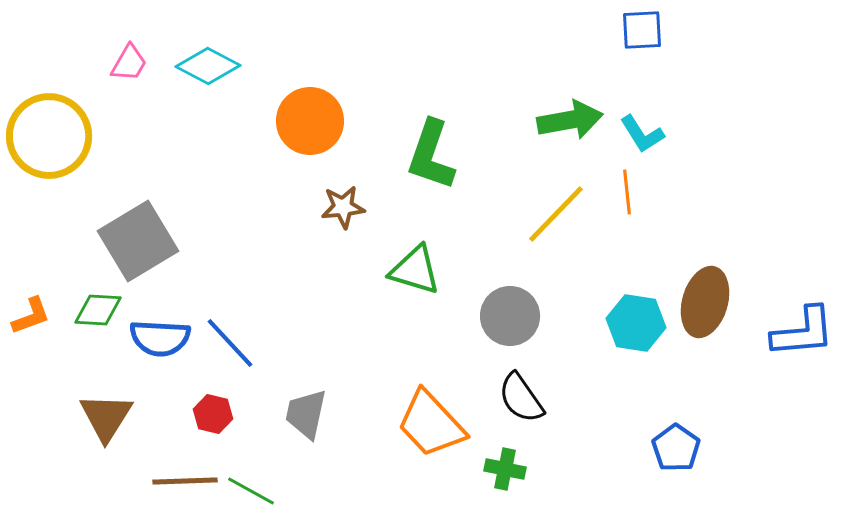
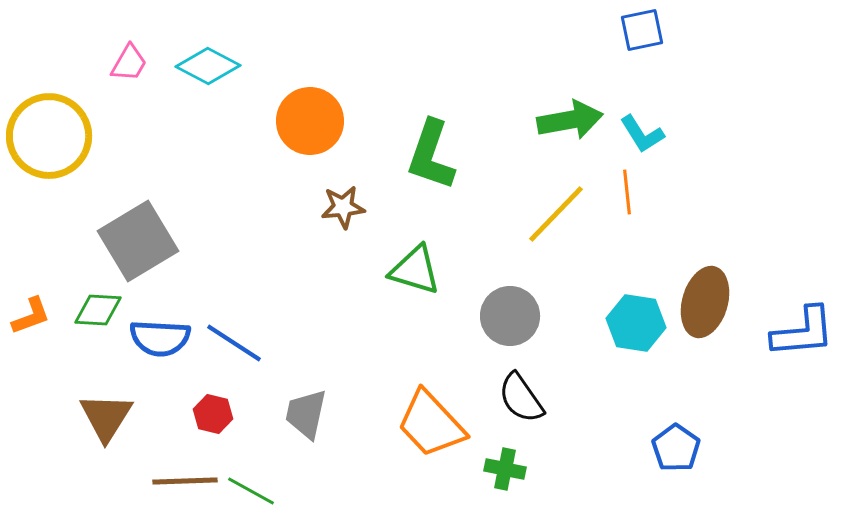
blue square: rotated 9 degrees counterclockwise
blue line: moved 4 px right; rotated 14 degrees counterclockwise
